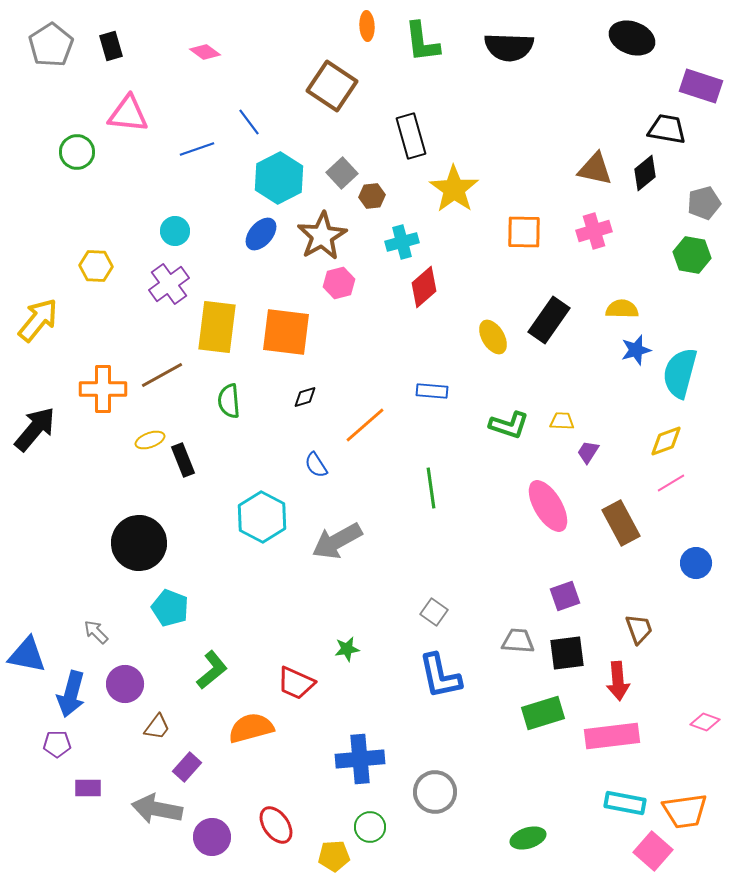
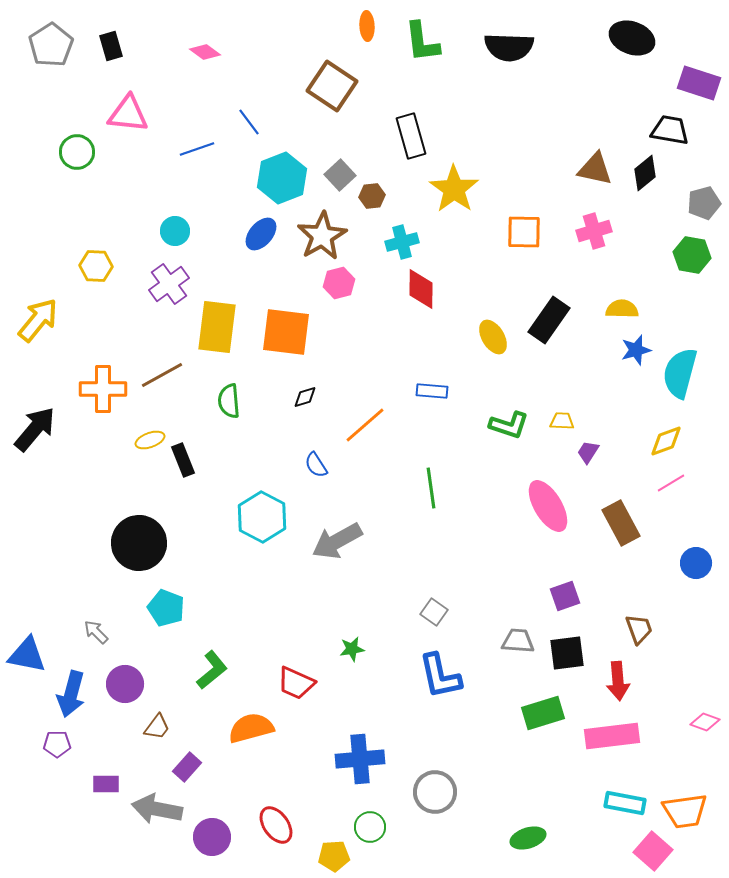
purple rectangle at (701, 86): moved 2 px left, 3 px up
black trapezoid at (667, 129): moved 3 px right, 1 px down
gray square at (342, 173): moved 2 px left, 2 px down
cyan hexagon at (279, 178): moved 3 px right; rotated 6 degrees clockwise
red diamond at (424, 287): moved 3 px left, 2 px down; rotated 48 degrees counterclockwise
cyan pentagon at (170, 608): moved 4 px left
green star at (347, 649): moved 5 px right
purple rectangle at (88, 788): moved 18 px right, 4 px up
